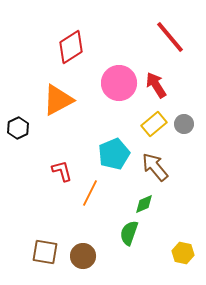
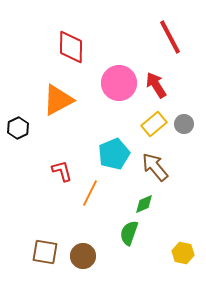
red line: rotated 12 degrees clockwise
red diamond: rotated 56 degrees counterclockwise
